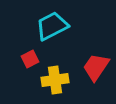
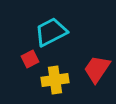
cyan trapezoid: moved 1 px left, 6 px down
red trapezoid: moved 1 px right, 2 px down
